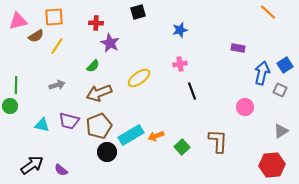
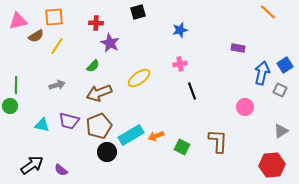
green square: rotated 21 degrees counterclockwise
